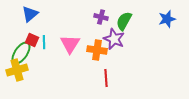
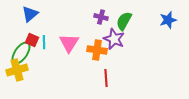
blue star: moved 1 px right, 1 px down
pink triangle: moved 1 px left, 1 px up
